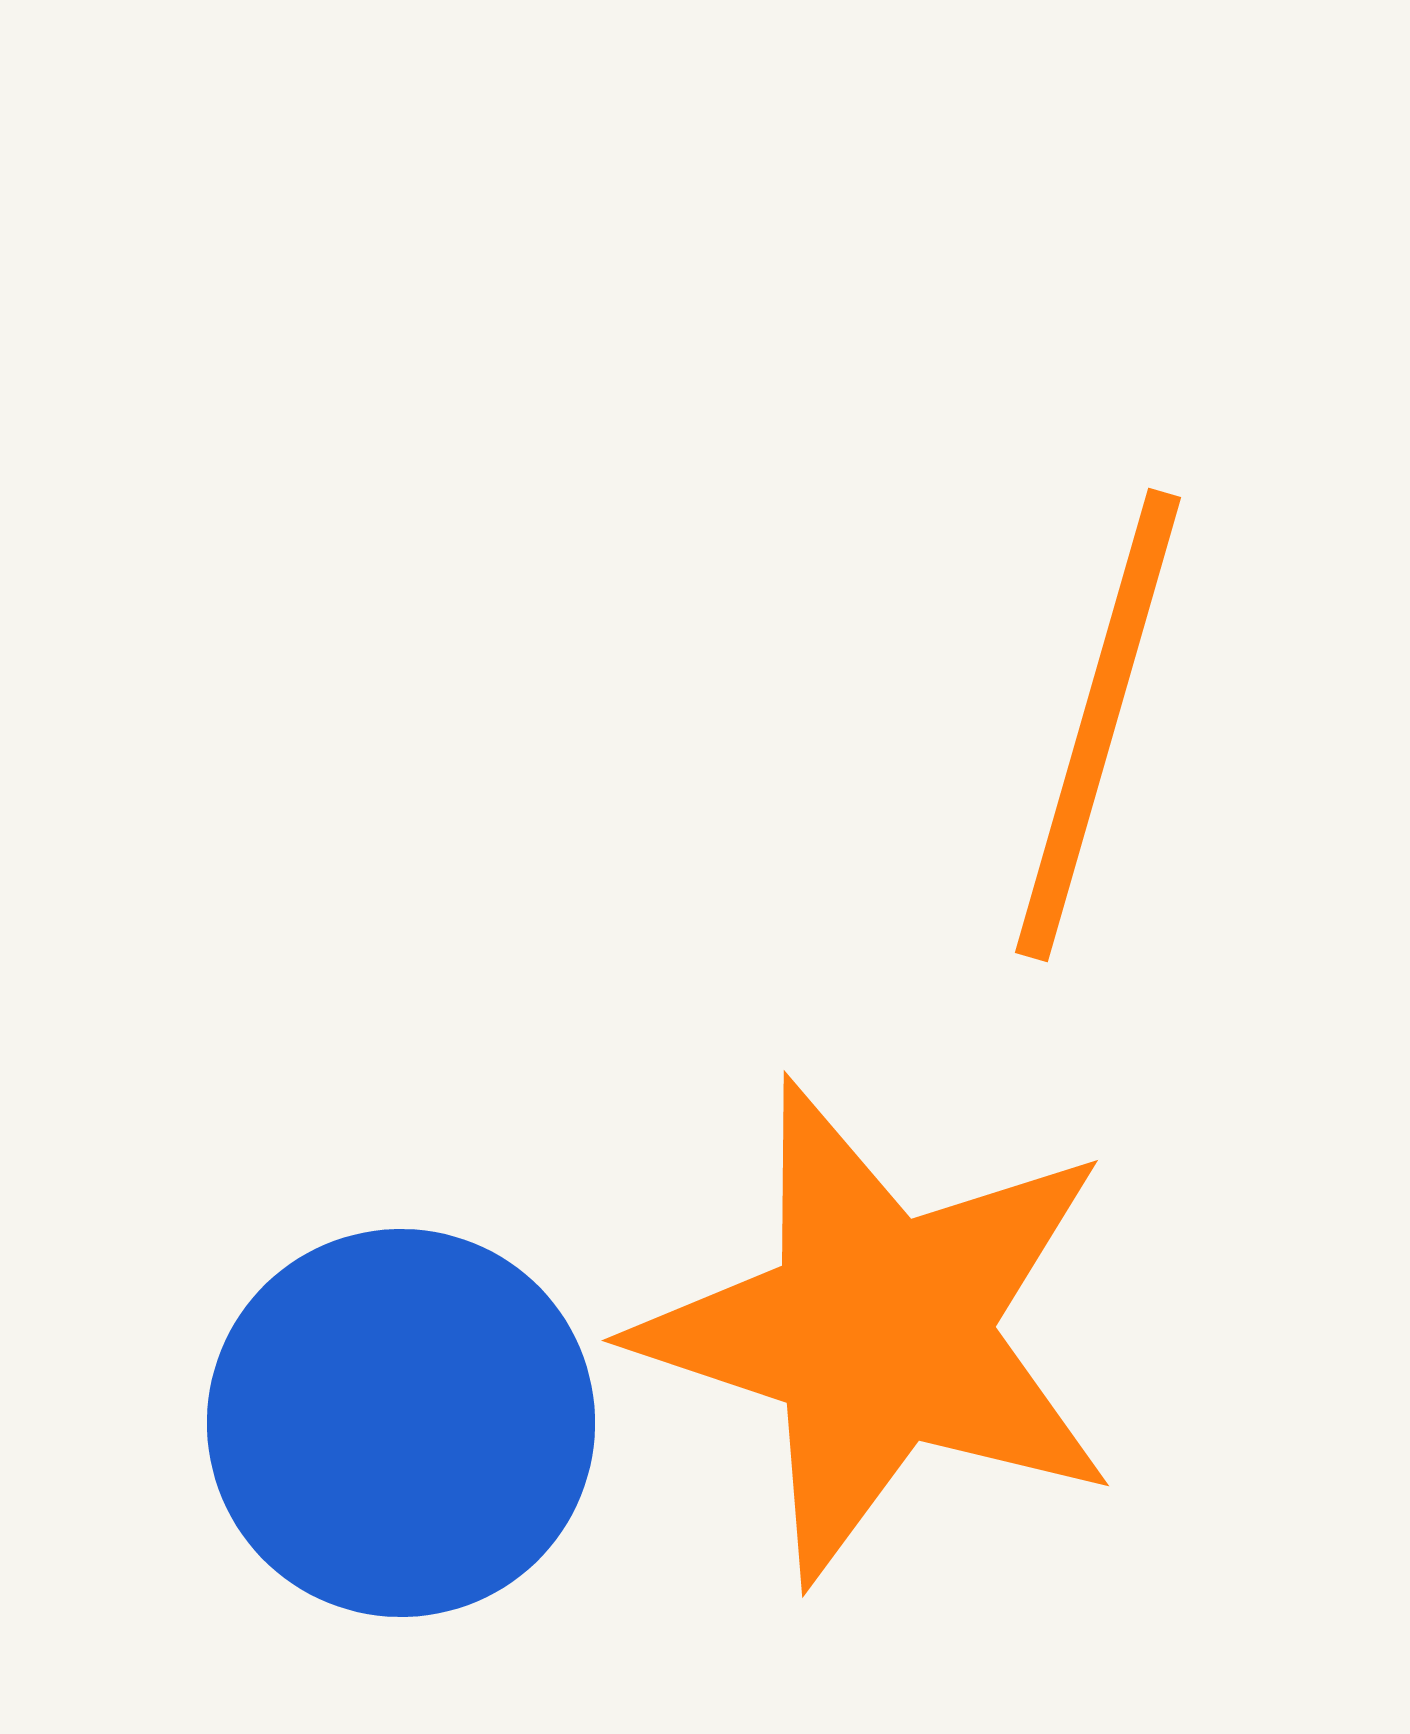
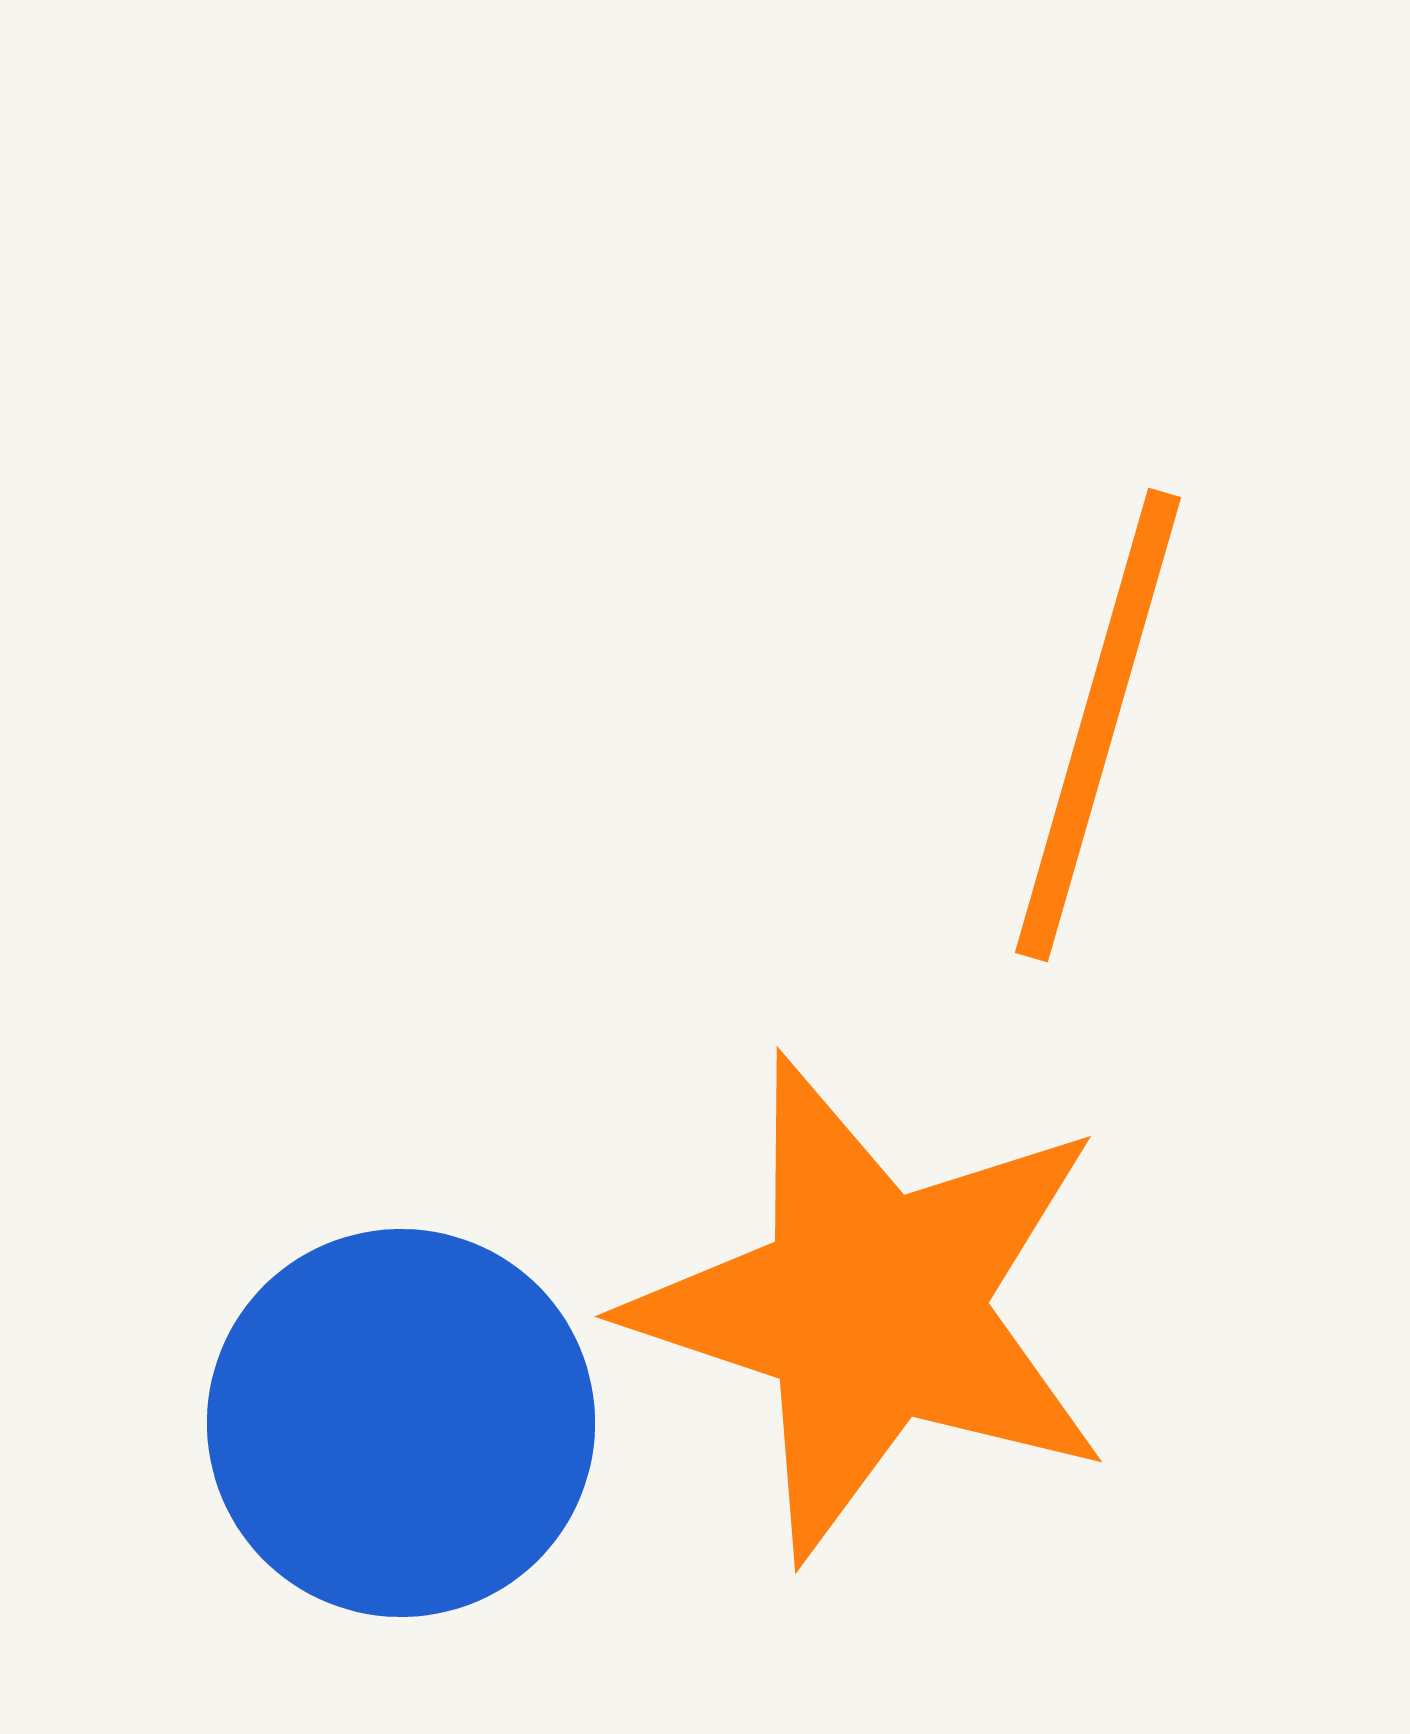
orange star: moved 7 px left, 24 px up
